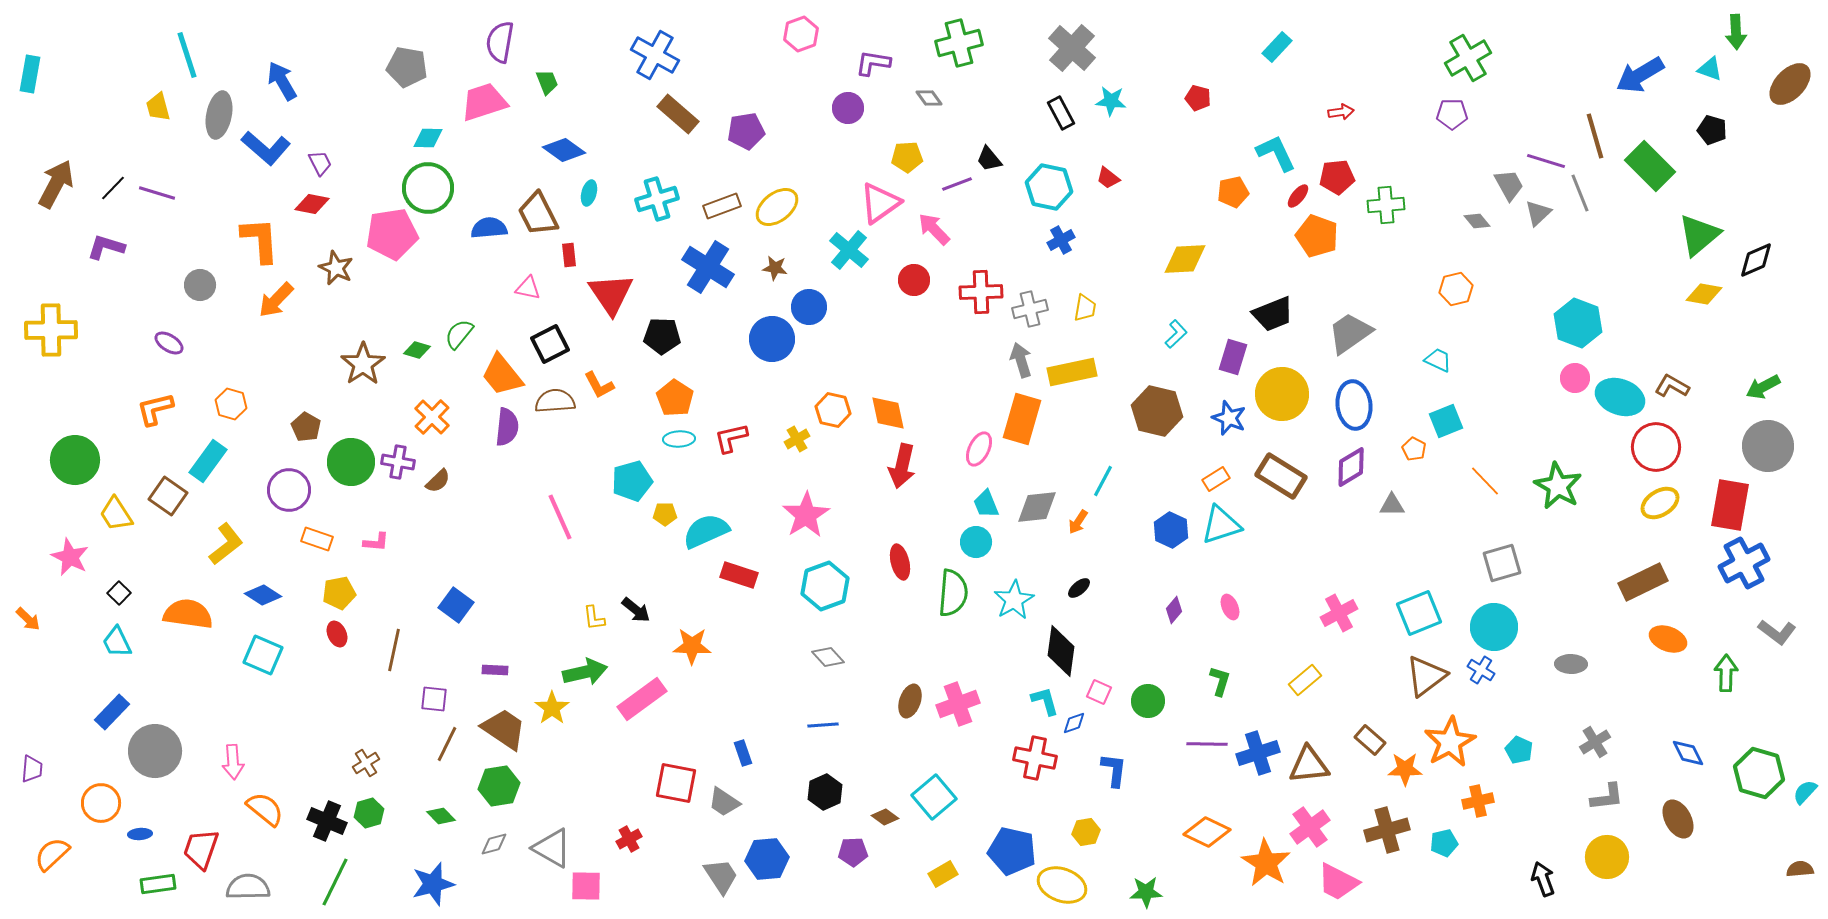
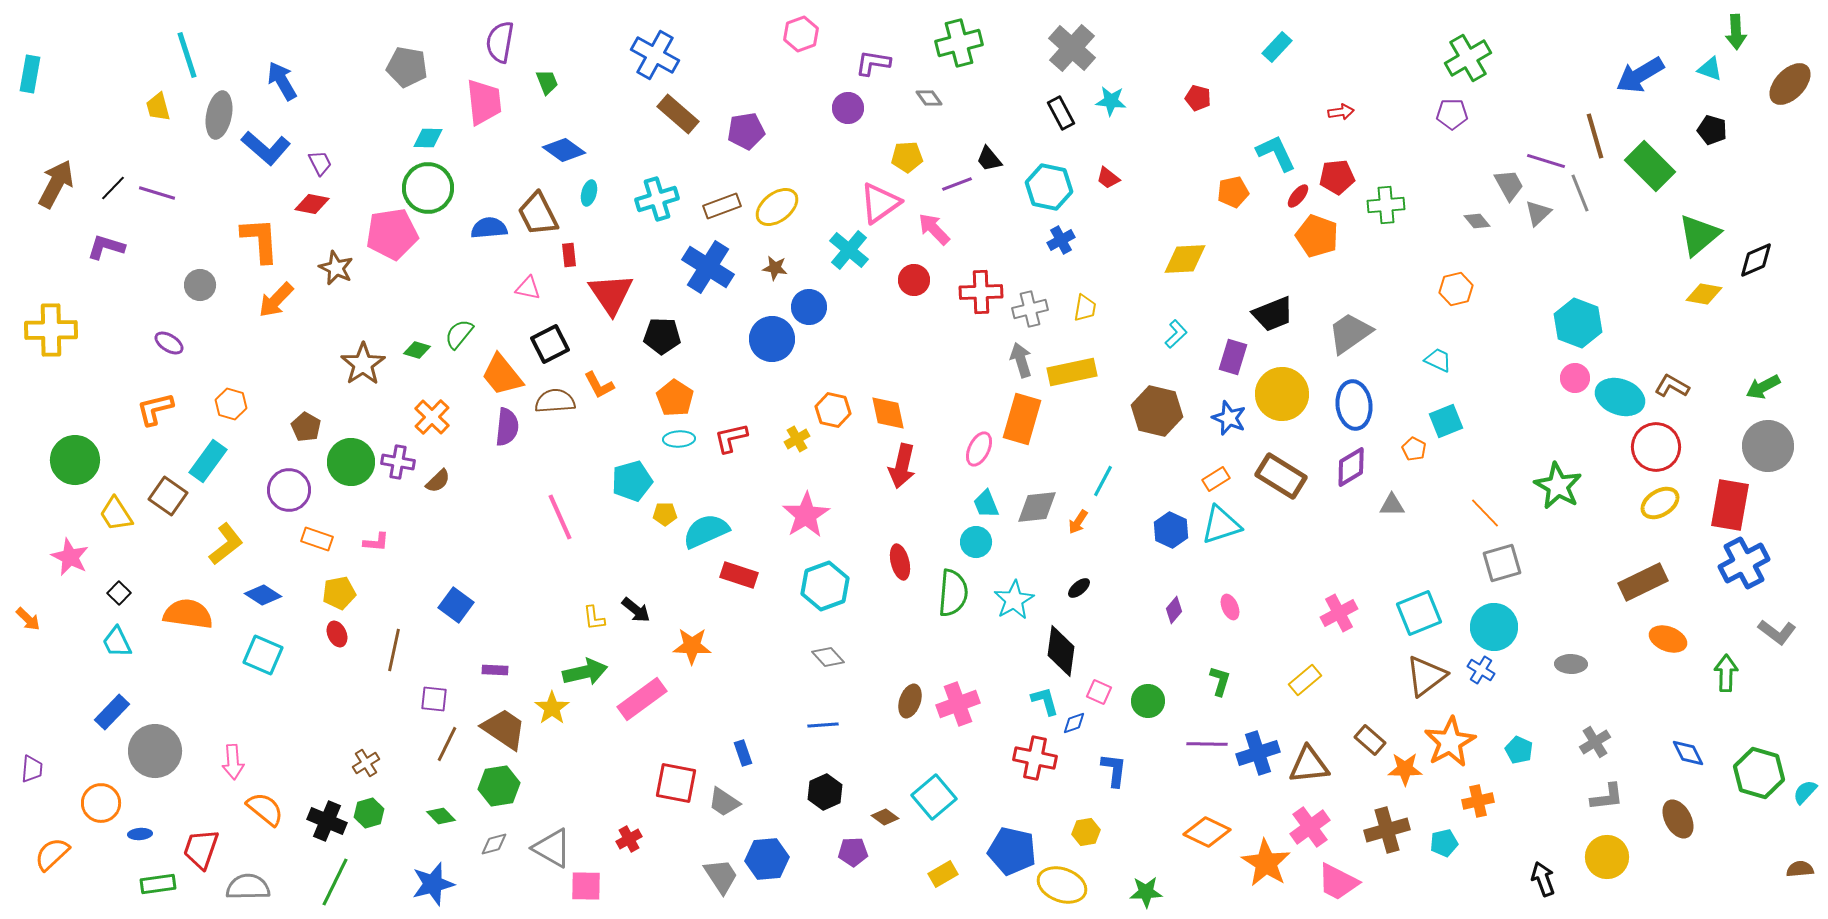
pink trapezoid at (484, 102): rotated 102 degrees clockwise
orange line at (1485, 481): moved 32 px down
